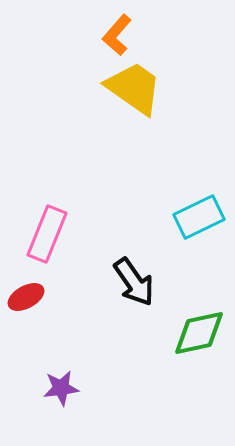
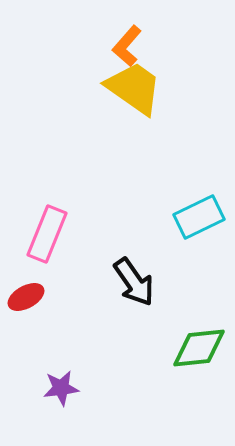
orange L-shape: moved 10 px right, 11 px down
green diamond: moved 15 px down; rotated 6 degrees clockwise
